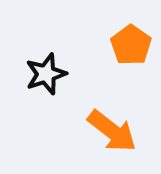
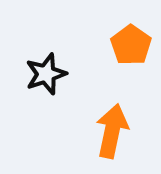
orange arrow: rotated 116 degrees counterclockwise
